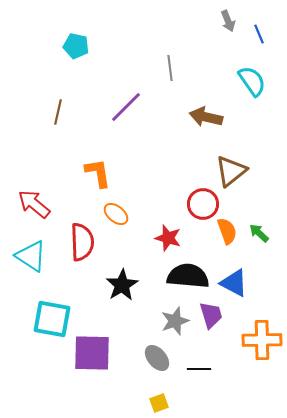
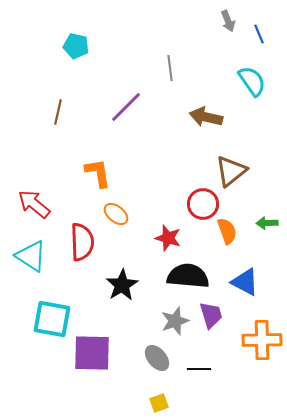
green arrow: moved 8 px right, 10 px up; rotated 45 degrees counterclockwise
blue triangle: moved 11 px right, 1 px up
